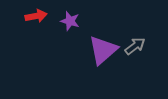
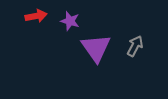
gray arrow: rotated 25 degrees counterclockwise
purple triangle: moved 7 px left, 2 px up; rotated 24 degrees counterclockwise
